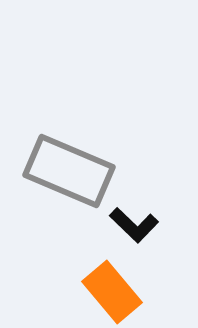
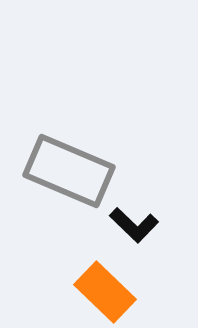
orange rectangle: moved 7 px left; rotated 6 degrees counterclockwise
